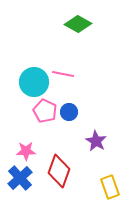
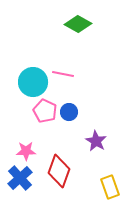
cyan circle: moved 1 px left
